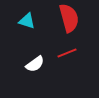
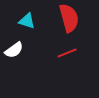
white semicircle: moved 21 px left, 14 px up
